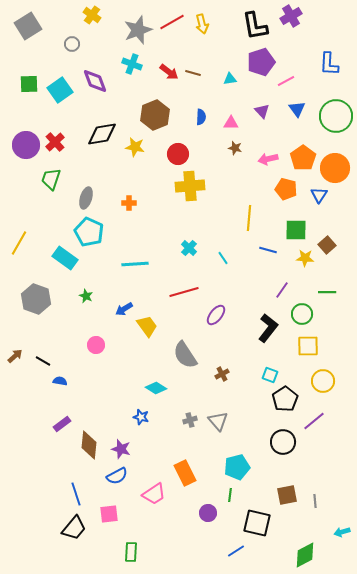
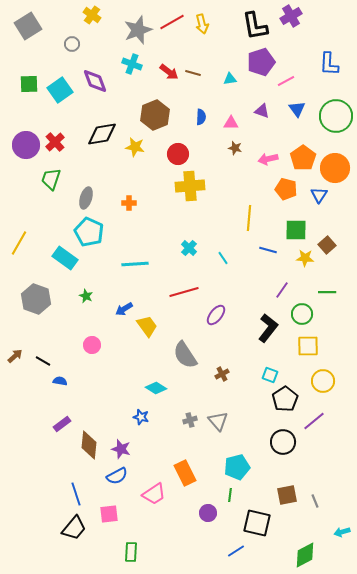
purple triangle at (262, 111): rotated 28 degrees counterclockwise
pink circle at (96, 345): moved 4 px left
gray line at (315, 501): rotated 16 degrees counterclockwise
